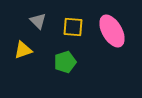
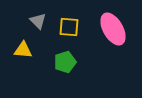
yellow square: moved 4 px left
pink ellipse: moved 1 px right, 2 px up
yellow triangle: rotated 24 degrees clockwise
